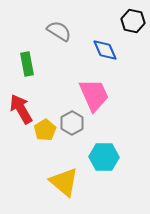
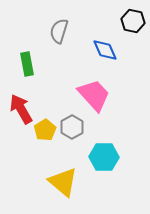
gray semicircle: rotated 105 degrees counterclockwise
pink trapezoid: rotated 18 degrees counterclockwise
gray hexagon: moved 4 px down
yellow triangle: moved 1 px left
